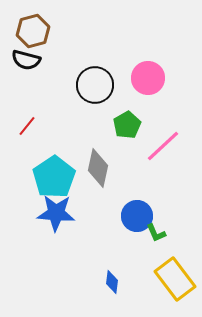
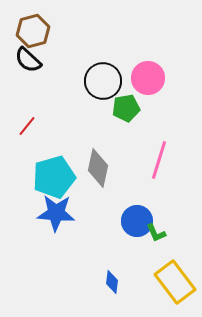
black semicircle: moved 2 px right; rotated 28 degrees clockwise
black circle: moved 8 px right, 4 px up
green pentagon: moved 1 px left, 17 px up; rotated 20 degrees clockwise
pink line: moved 4 px left, 14 px down; rotated 30 degrees counterclockwise
cyan pentagon: rotated 18 degrees clockwise
blue circle: moved 5 px down
yellow rectangle: moved 3 px down
